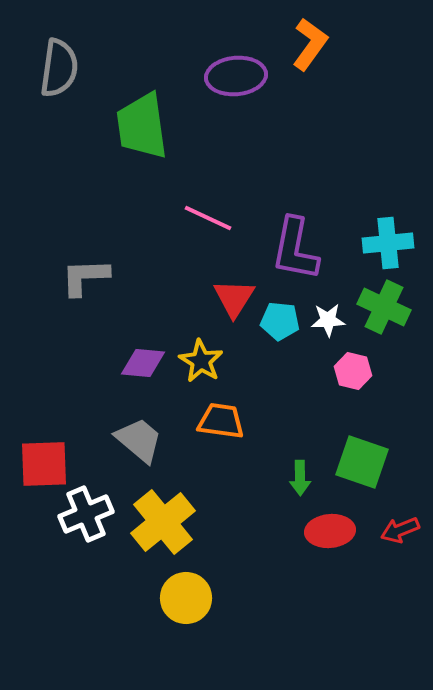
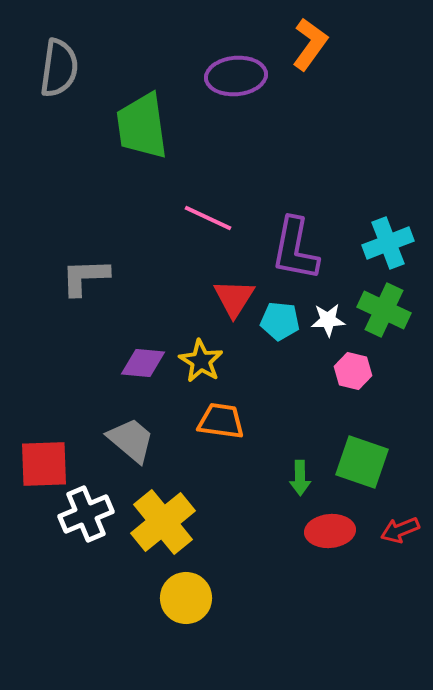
cyan cross: rotated 15 degrees counterclockwise
green cross: moved 3 px down
gray trapezoid: moved 8 px left
